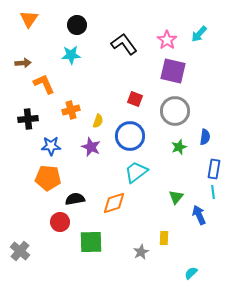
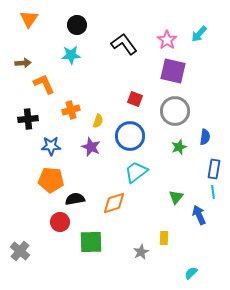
orange pentagon: moved 3 px right, 2 px down
